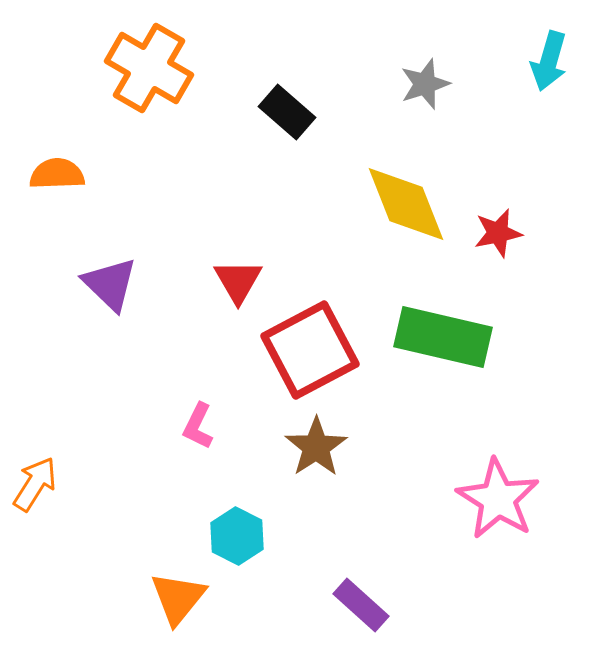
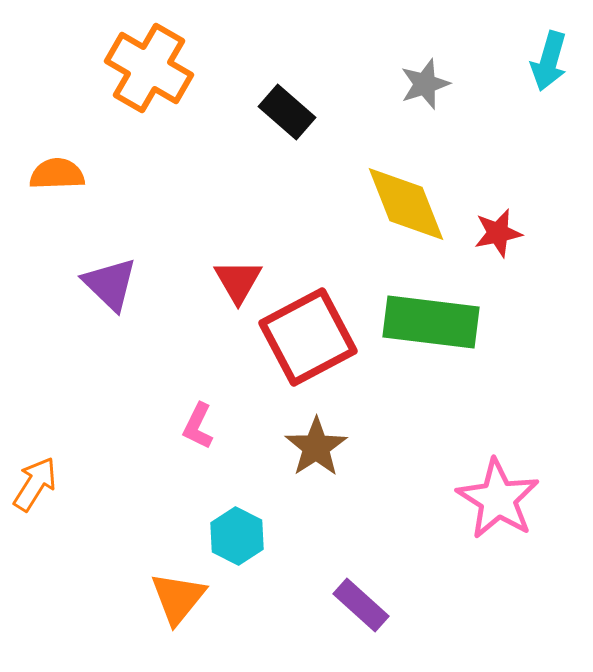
green rectangle: moved 12 px left, 15 px up; rotated 6 degrees counterclockwise
red square: moved 2 px left, 13 px up
